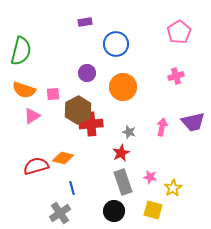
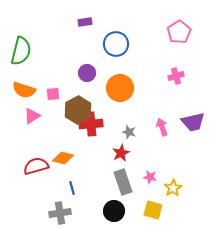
orange circle: moved 3 px left, 1 px down
pink arrow: rotated 30 degrees counterclockwise
gray cross: rotated 25 degrees clockwise
